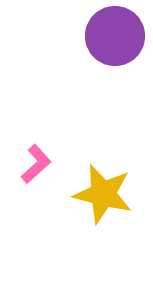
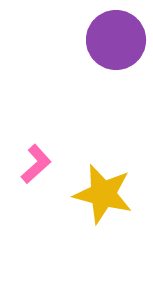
purple circle: moved 1 px right, 4 px down
